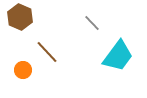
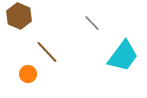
brown hexagon: moved 1 px left, 1 px up
cyan trapezoid: moved 5 px right
orange circle: moved 5 px right, 4 px down
